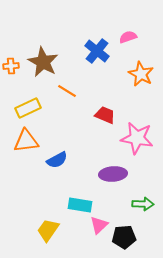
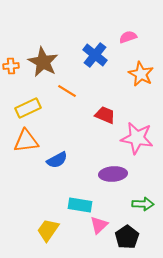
blue cross: moved 2 px left, 4 px down
black pentagon: moved 3 px right; rotated 30 degrees counterclockwise
